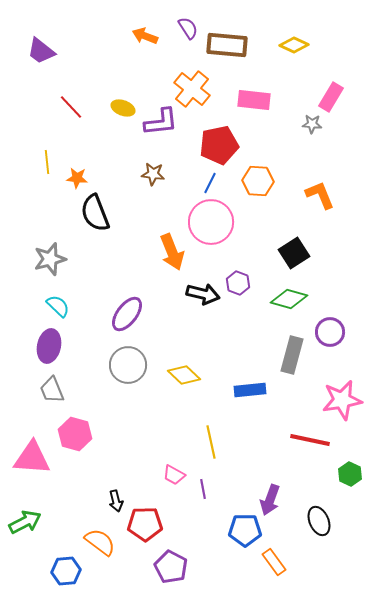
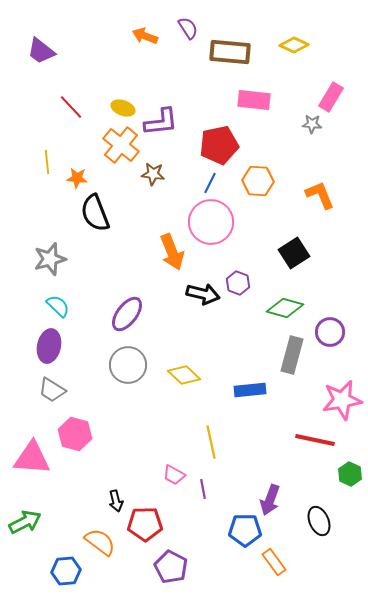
brown rectangle at (227, 45): moved 3 px right, 7 px down
orange cross at (192, 89): moved 71 px left, 56 px down
green diamond at (289, 299): moved 4 px left, 9 px down
gray trapezoid at (52, 390): rotated 36 degrees counterclockwise
red line at (310, 440): moved 5 px right
